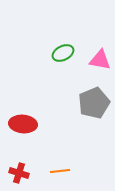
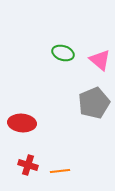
green ellipse: rotated 45 degrees clockwise
pink triangle: rotated 30 degrees clockwise
red ellipse: moved 1 px left, 1 px up
red cross: moved 9 px right, 8 px up
